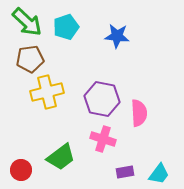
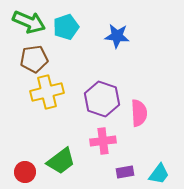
green arrow: moved 2 px right; rotated 20 degrees counterclockwise
brown pentagon: moved 4 px right
purple hexagon: rotated 8 degrees clockwise
pink cross: moved 2 px down; rotated 25 degrees counterclockwise
green trapezoid: moved 4 px down
red circle: moved 4 px right, 2 px down
